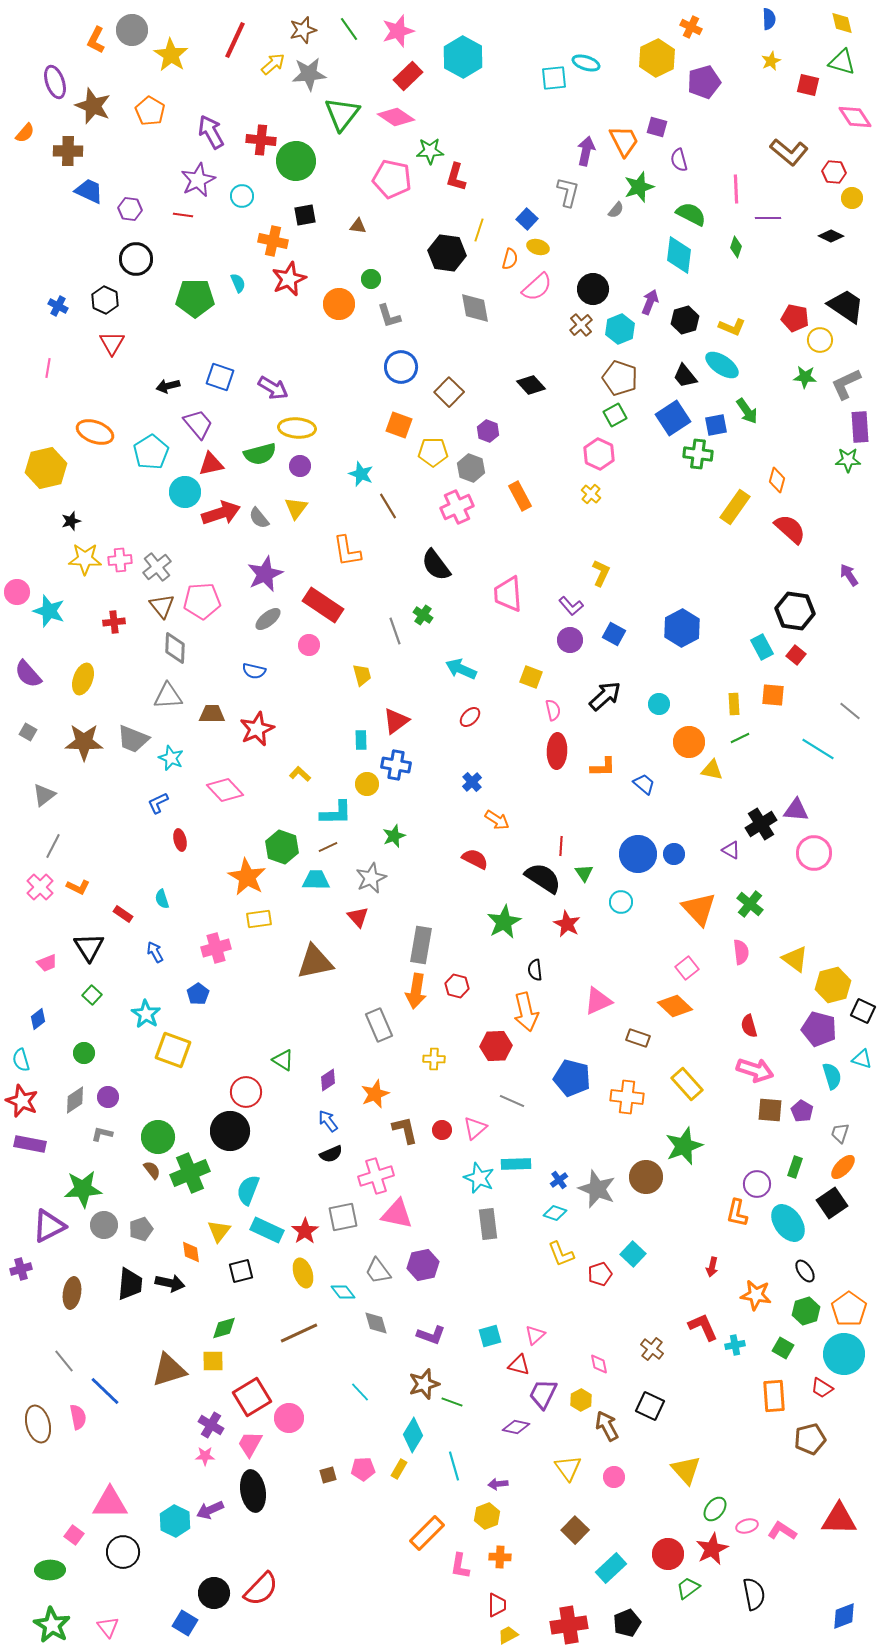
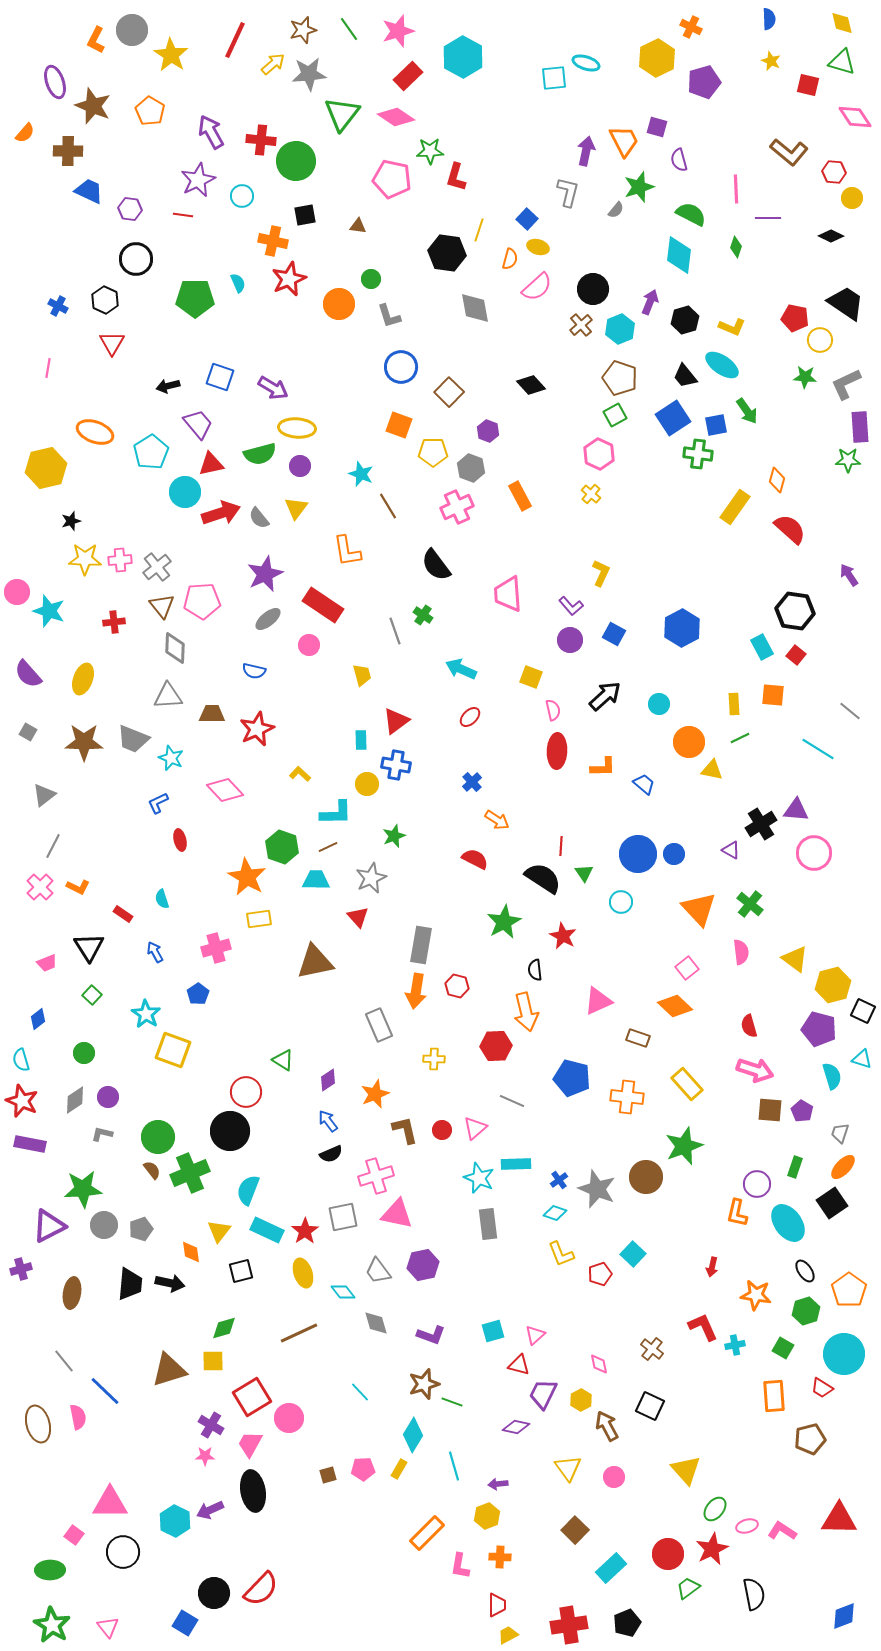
yellow star at (771, 61): rotated 24 degrees counterclockwise
black trapezoid at (846, 306): moved 3 px up
red star at (567, 924): moved 4 px left, 12 px down
orange pentagon at (849, 1309): moved 19 px up
cyan square at (490, 1336): moved 3 px right, 5 px up
